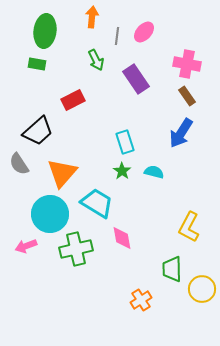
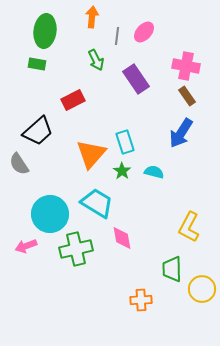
pink cross: moved 1 px left, 2 px down
orange triangle: moved 29 px right, 19 px up
orange cross: rotated 30 degrees clockwise
